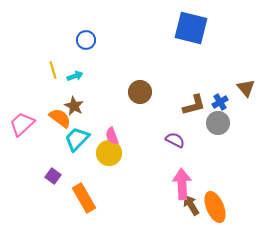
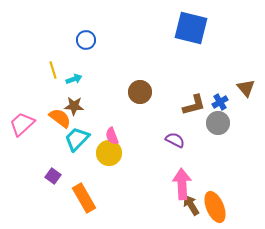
cyan arrow: moved 1 px left, 3 px down
brown star: rotated 24 degrees counterclockwise
